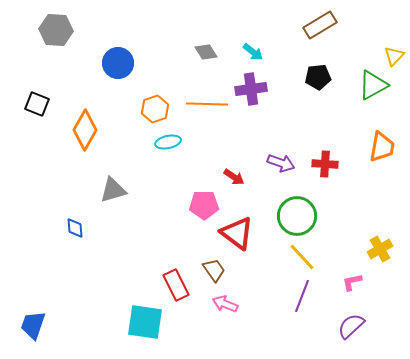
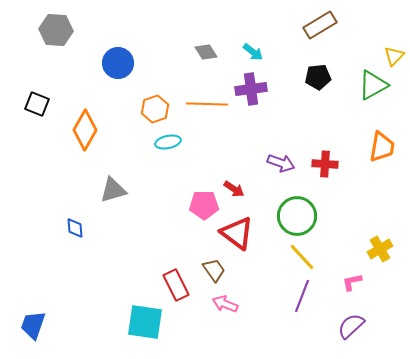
red arrow: moved 12 px down
